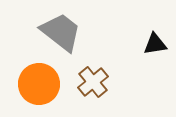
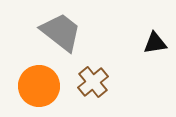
black triangle: moved 1 px up
orange circle: moved 2 px down
